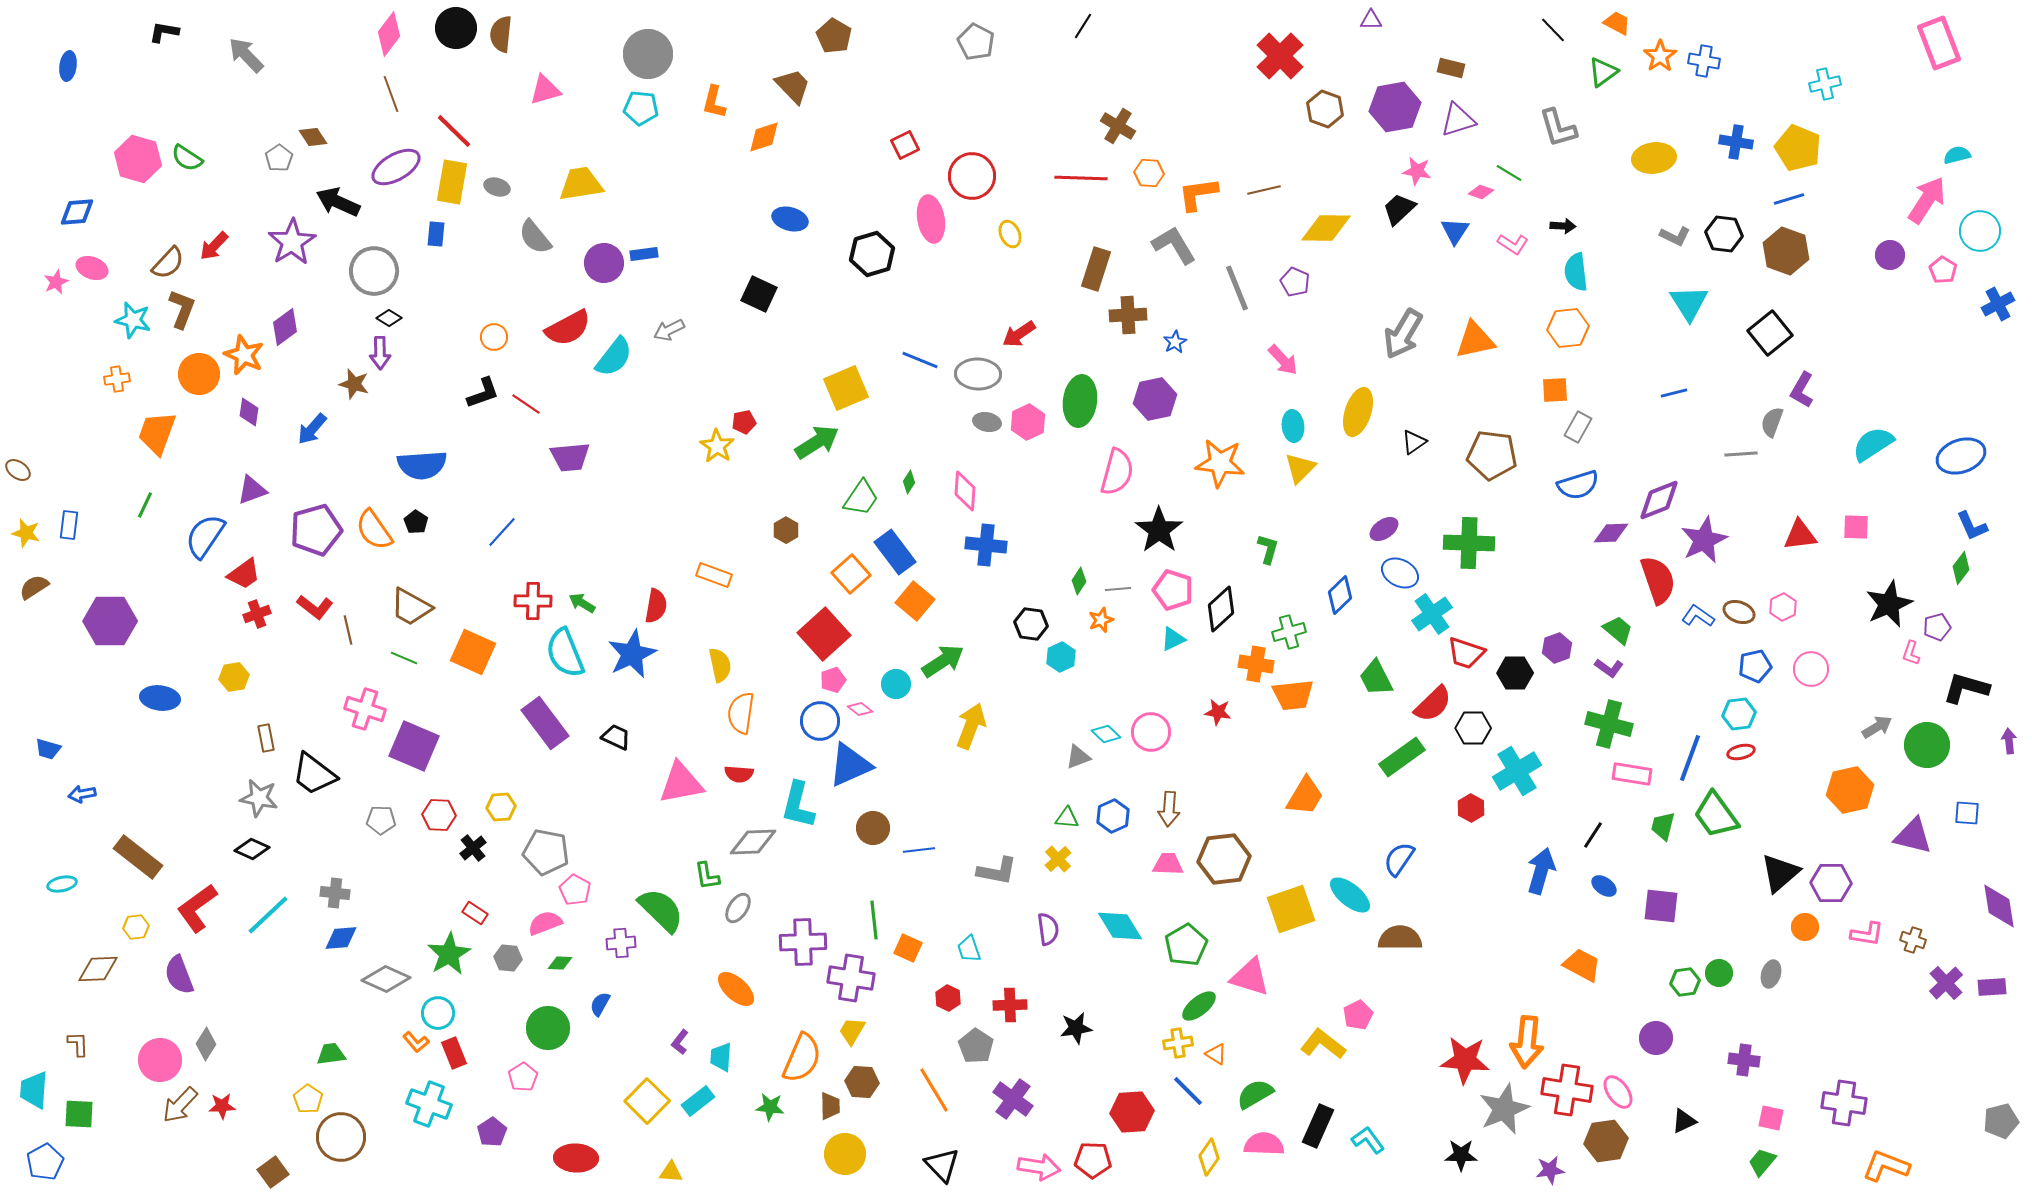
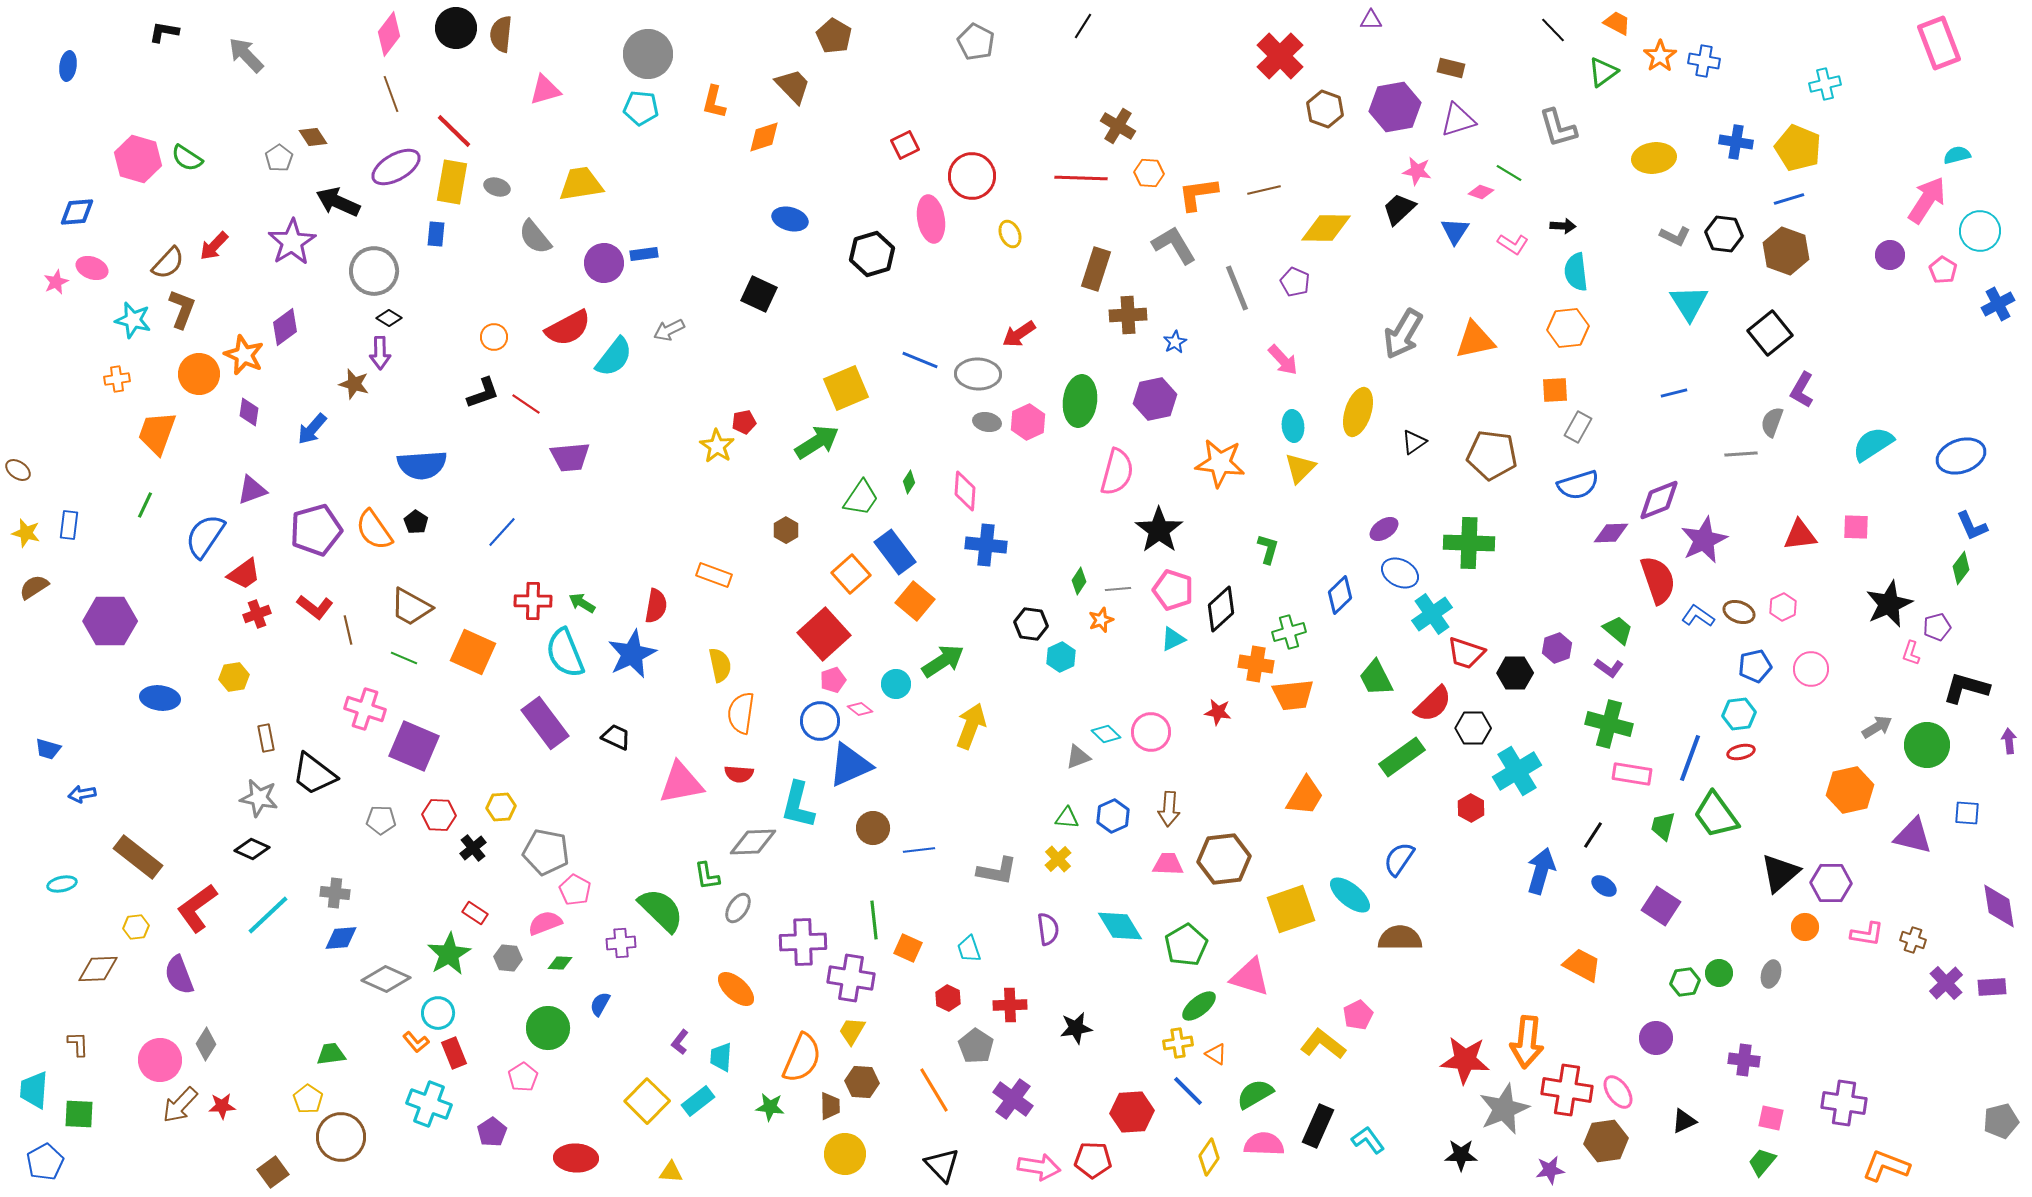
purple square at (1661, 906): rotated 27 degrees clockwise
